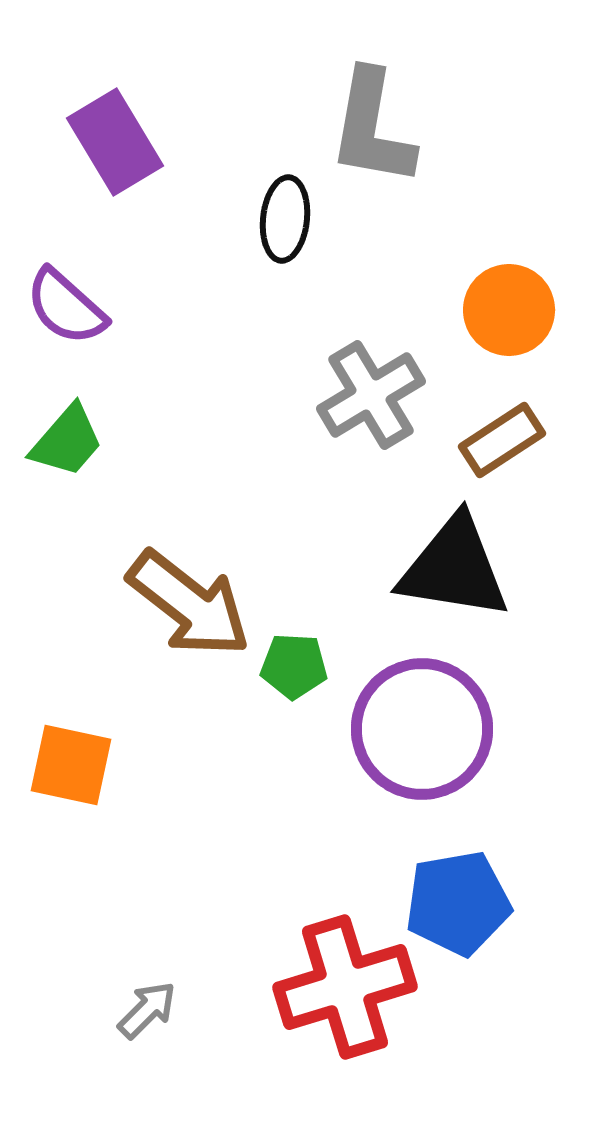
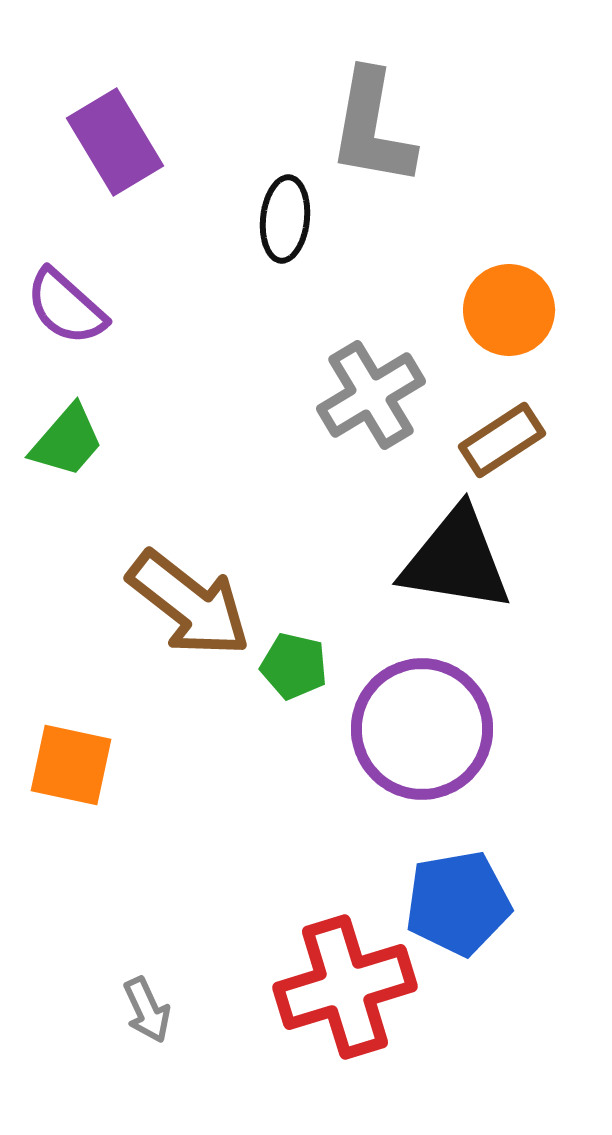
black triangle: moved 2 px right, 8 px up
green pentagon: rotated 10 degrees clockwise
gray arrow: rotated 110 degrees clockwise
